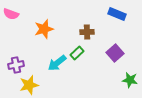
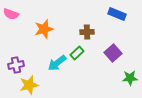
purple square: moved 2 px left
green star: moved 2 px up; rotated 14 degrees counterclockwise
